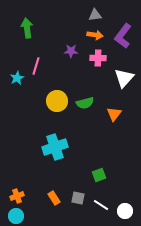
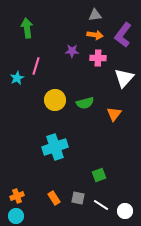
purple L-shape: moved 1 px up
purple star: moved 1 px right
yellow circle: moved 2 px left, 1 px up
